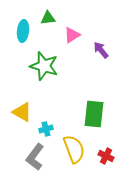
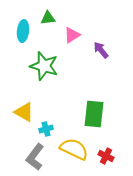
yellow triangle: moved 2 px right
yellow semicircle: rotated 44 degrees counterclockwise
